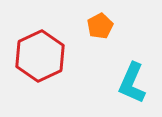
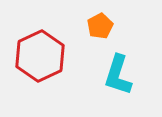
cyan L-shape: moved 14 px left, 8 px up; rotated 6 degrees counterclockwise
